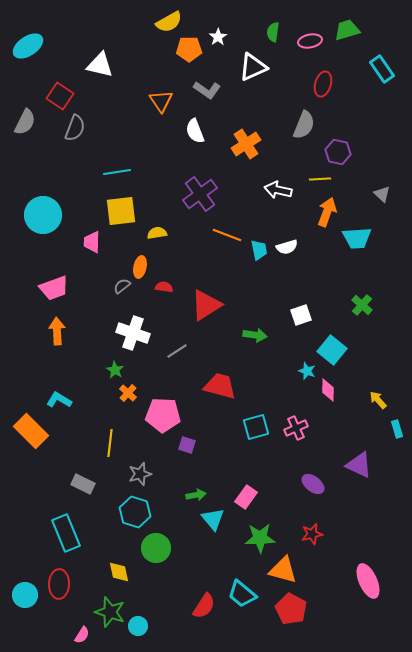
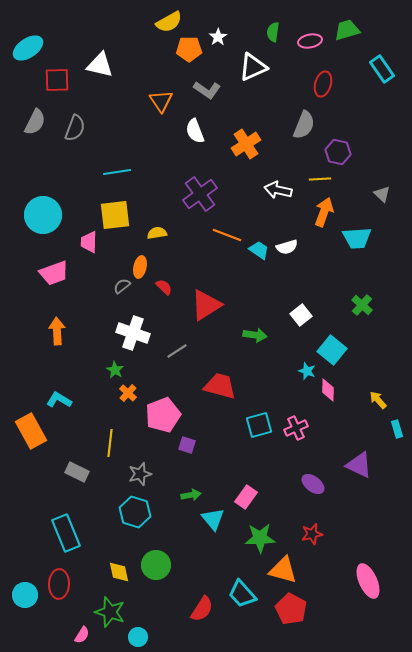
cyan ellipse at (28, 46): moved 2 px down
red square at (60, 96): moved 3 px left, 16 px up; rotated 36 degrees counterclockwise
gray semicircle at (25, 122): moved 10 px right
yellow square at (121, 211): moved 6 px left, 4 px down
orange arrow at (327, 212): moved 3 px left
pink trapezoid at (92, 242): moved 3 px left
cyan trapezoid at (259, 250): rotated 45 degrees counterclockwise
red semicircle at (164, 287): rotated 36 degrees clockwise
pink trapezoid at (54, 288): moved 15 px up
white square at (301, 315): rotated 20 degrees counterclockwise
pink pentagon at (163, 415): rotated 24 degrees counterclockwise
cyan square at (256, 427): moved 3 px right, 2 px up
orange rectangle at (31, 431): rotated 16 degrees clockwise
gray rectangle at (83, 484): moved 6 px left, 12 px up
green arrow at (196, 495): moved 5 px left
green circle at (156, 548): moved 17 px down
cyan trapezoid at (242, 594): rotated 8 degrees clockwise
red semicircle at (204, 606): moved 2 px left, 3 px down
cyan circle at (138, 626): moved 11 px down
